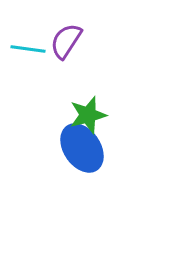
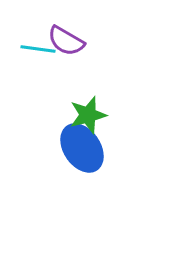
purple semicircle: rotated 93 degrees counterclockwise
cyan line: moved 10 px right
